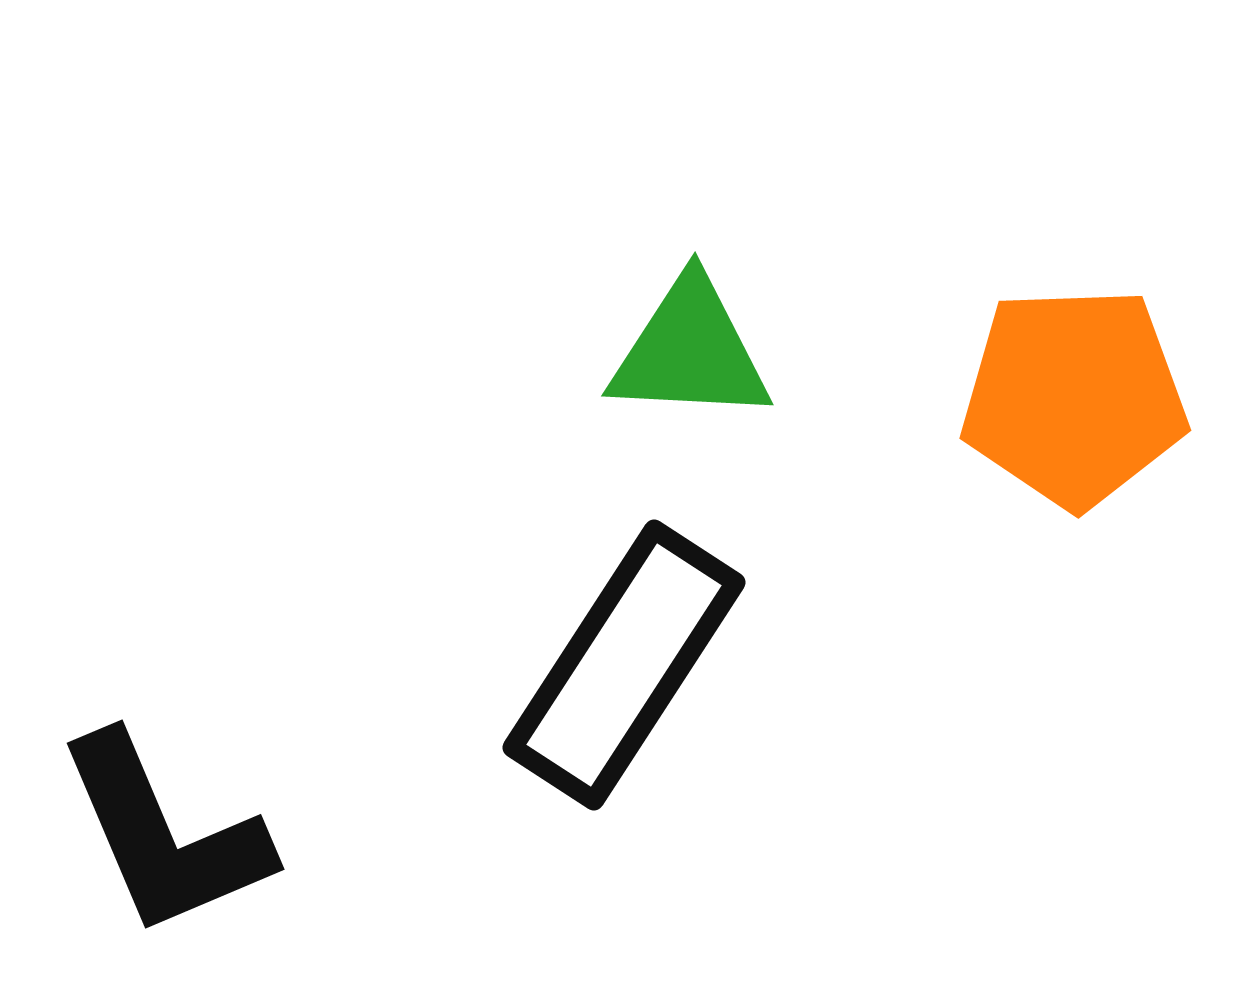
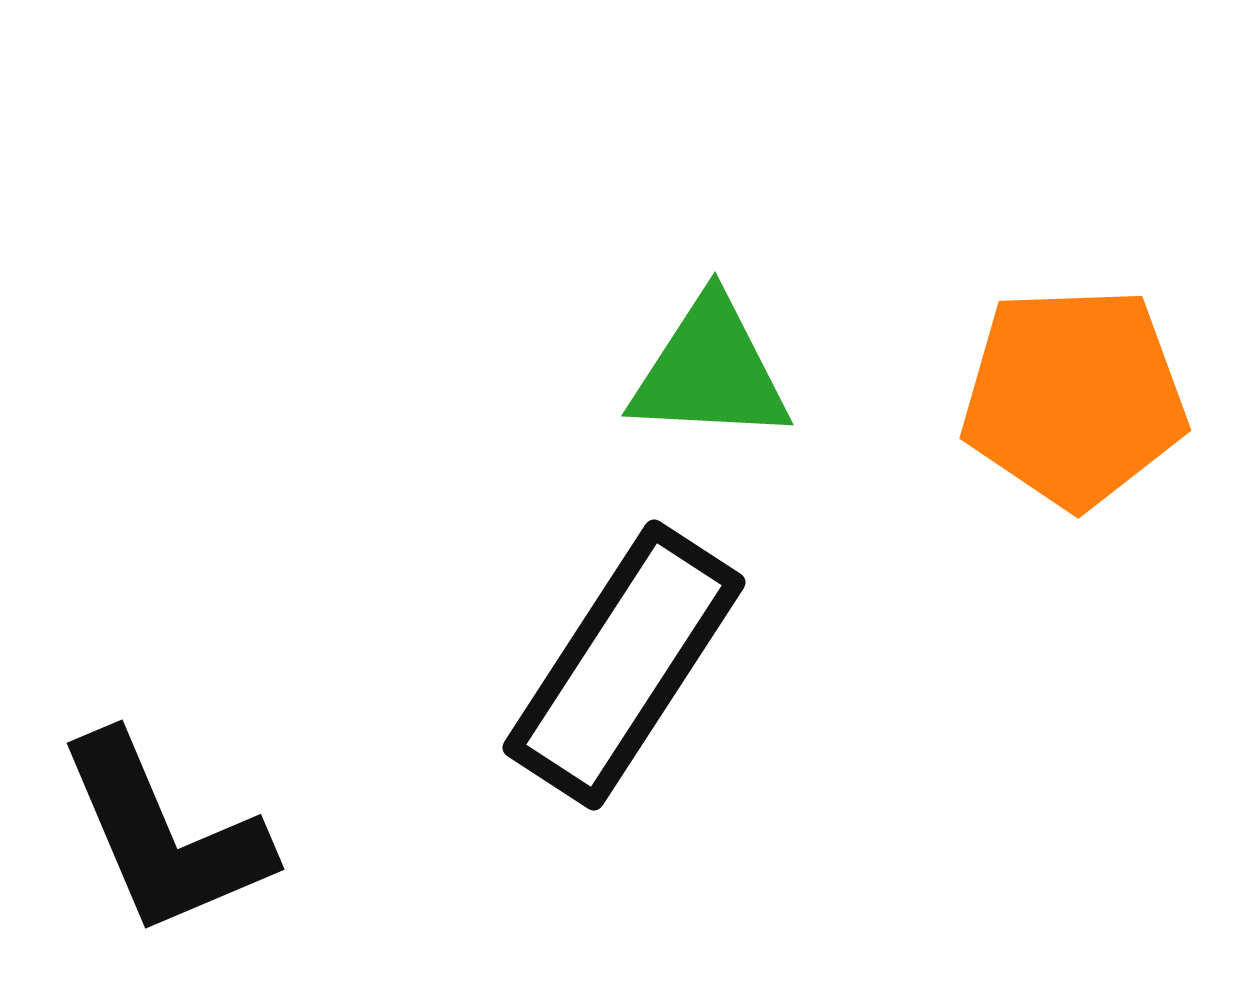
green triangle: moved 20 px right, 20 px down
